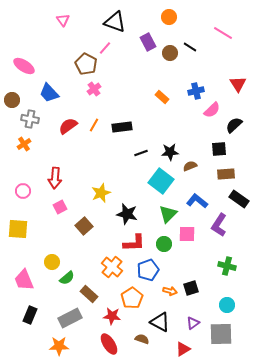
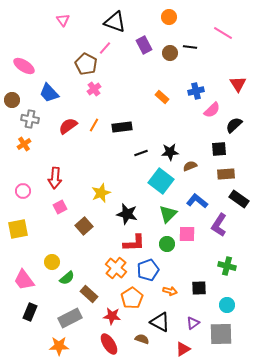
purple rectangle at (148, 42): moved 4 px left, 3 px down
black line at (190, 47): rotated 24 degrees counterclockwise
yellow square at (18, 229): rotated 15 degrees counterclockwise
green circle at (164, 244): moved 3 px right
orange cross at (112, 267): moved 4 px right, 1 px down
pink trapezoid at (24, 280): rotated 15 degrees counterclockwise
black square at (191, 288): moved 8 px right; rotated 14 degrees clockwise
black rectangle at (30, 315): moved 3 px up
